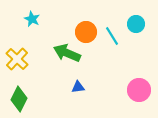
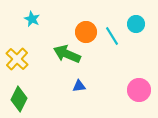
green arrow: moved 1 px down
blue triangle: moved 1 px right, 1 px up
